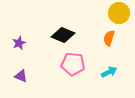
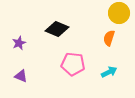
black diamond: moved 6 px left, 6 px up
